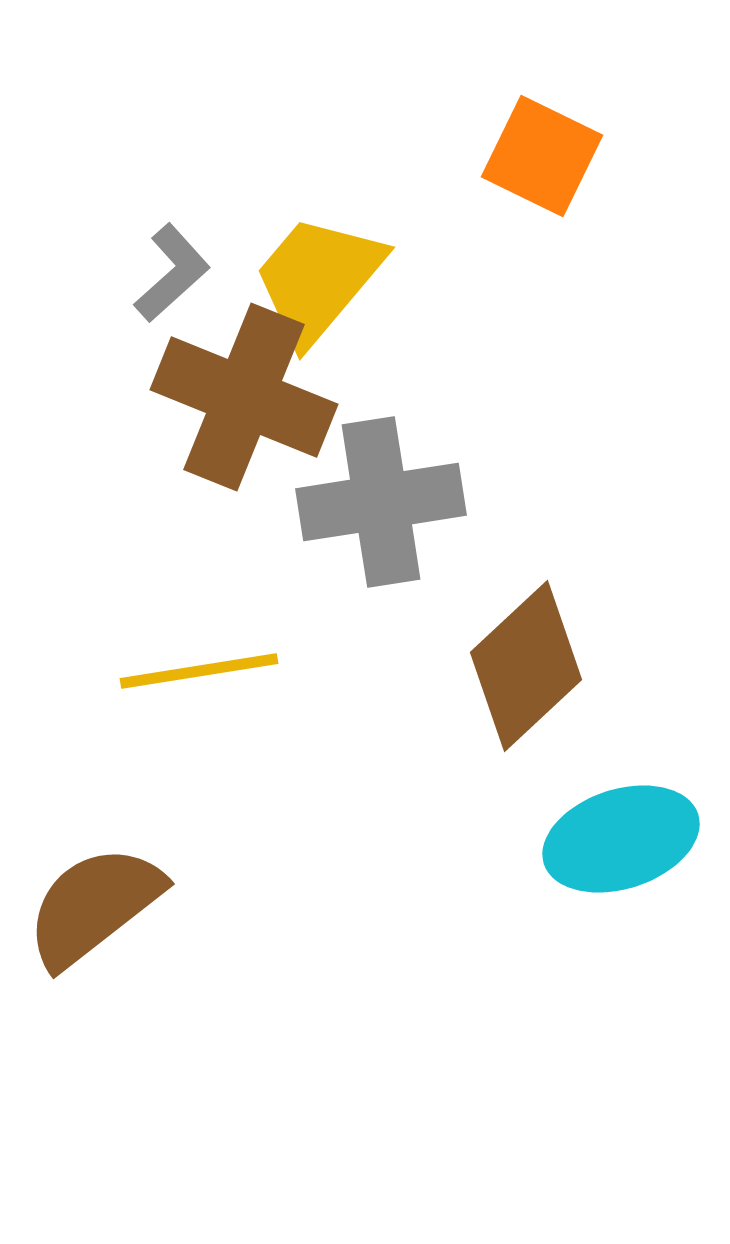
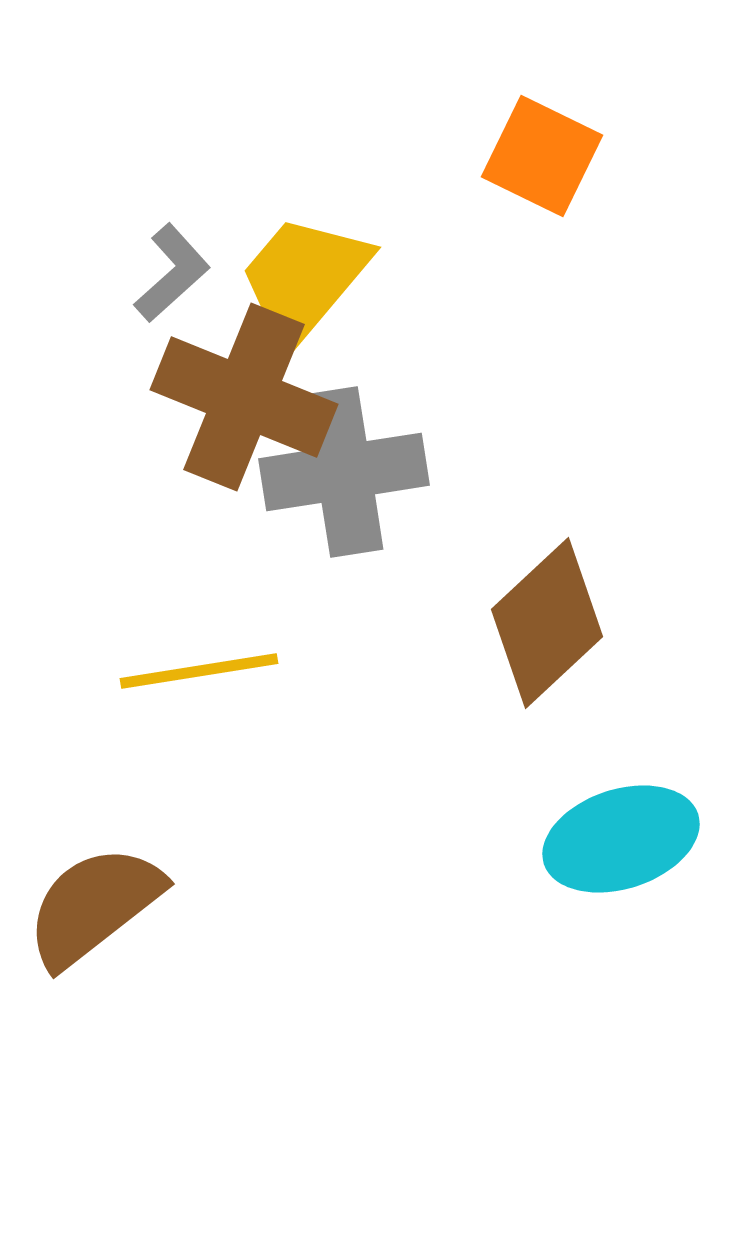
yellow trapezoid: moved 14 px left
gray cross: moved 37 px left, 30 px up
brown diamond: moved 21 px right, 43 px up
